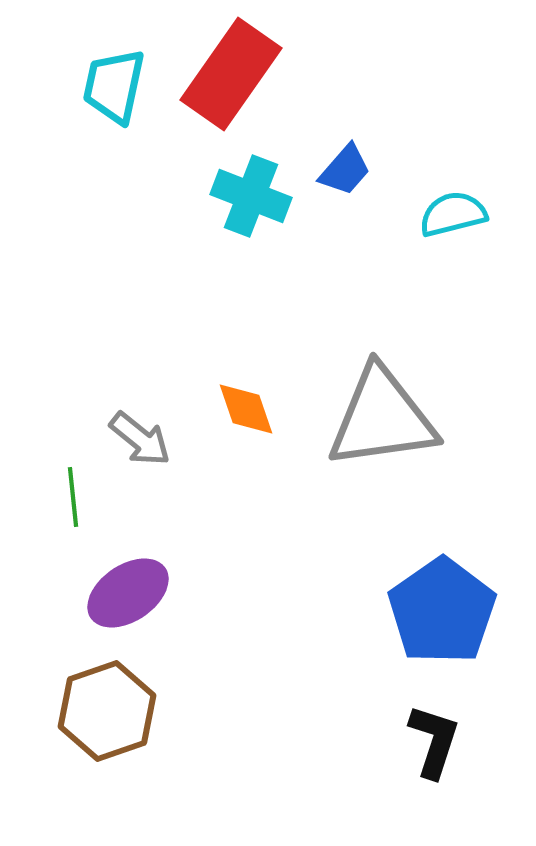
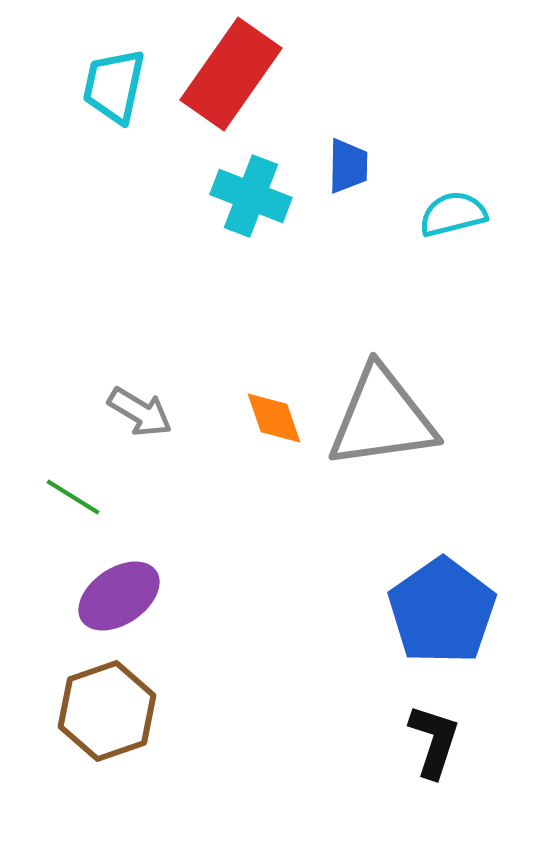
blue trapezoid: moved 3 px right, 4 px up; rotated 40 degrees counterclockwise
orange diamond: moved 28 px right, 9 px down
gray arrow: moved 27 px up; rotated 8 degrees counterclockwise
green line: rotated 52 degrees counterclockwise
purple ellipse: moved 9 px left, 3 px down
